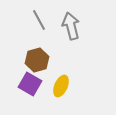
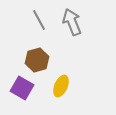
gray arrow: moved 1 px right, 4 px up; rotated 8 degrees counterclockwise
purple square: moved 8 px left, 4 px down
